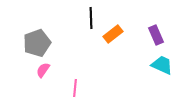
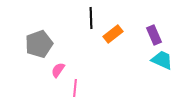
purple rectangle: moved 2 px left
gray pentagon: moved 2 px right, 1 px down
cyan trapezoid: moved 5 px up
pink semicircle: moved 15 px right
